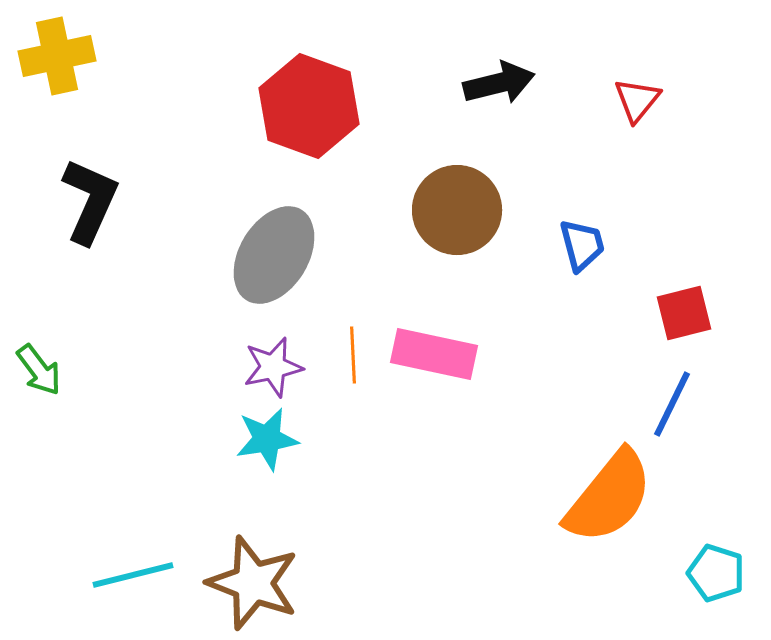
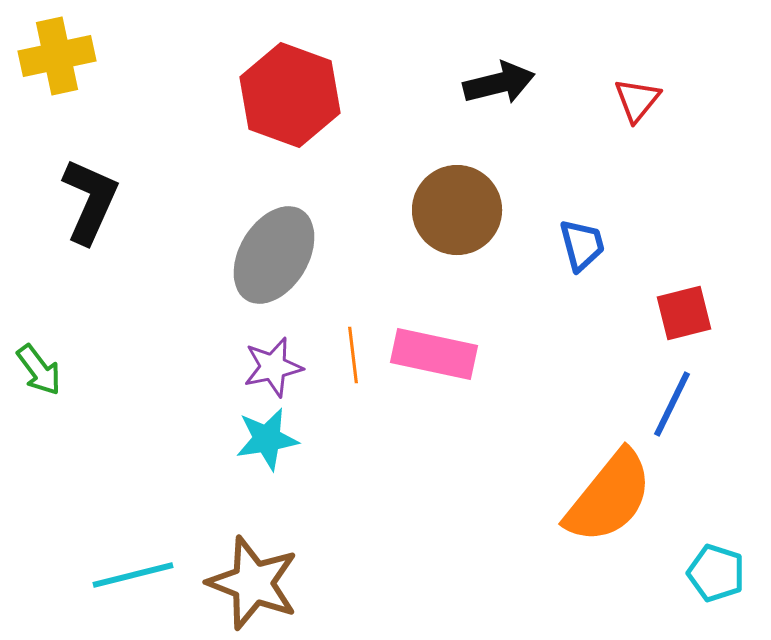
red hexagon: moved 19 px left, 11 px up
orange line: rotated 4 degrees counterclockwise
